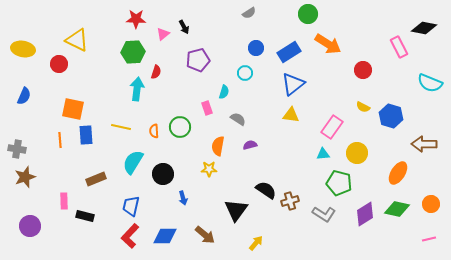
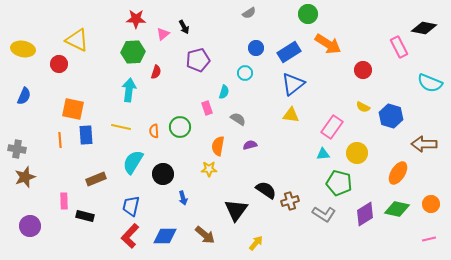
cyan arrow at (137, 89): moved 8 px left, 1 px down
